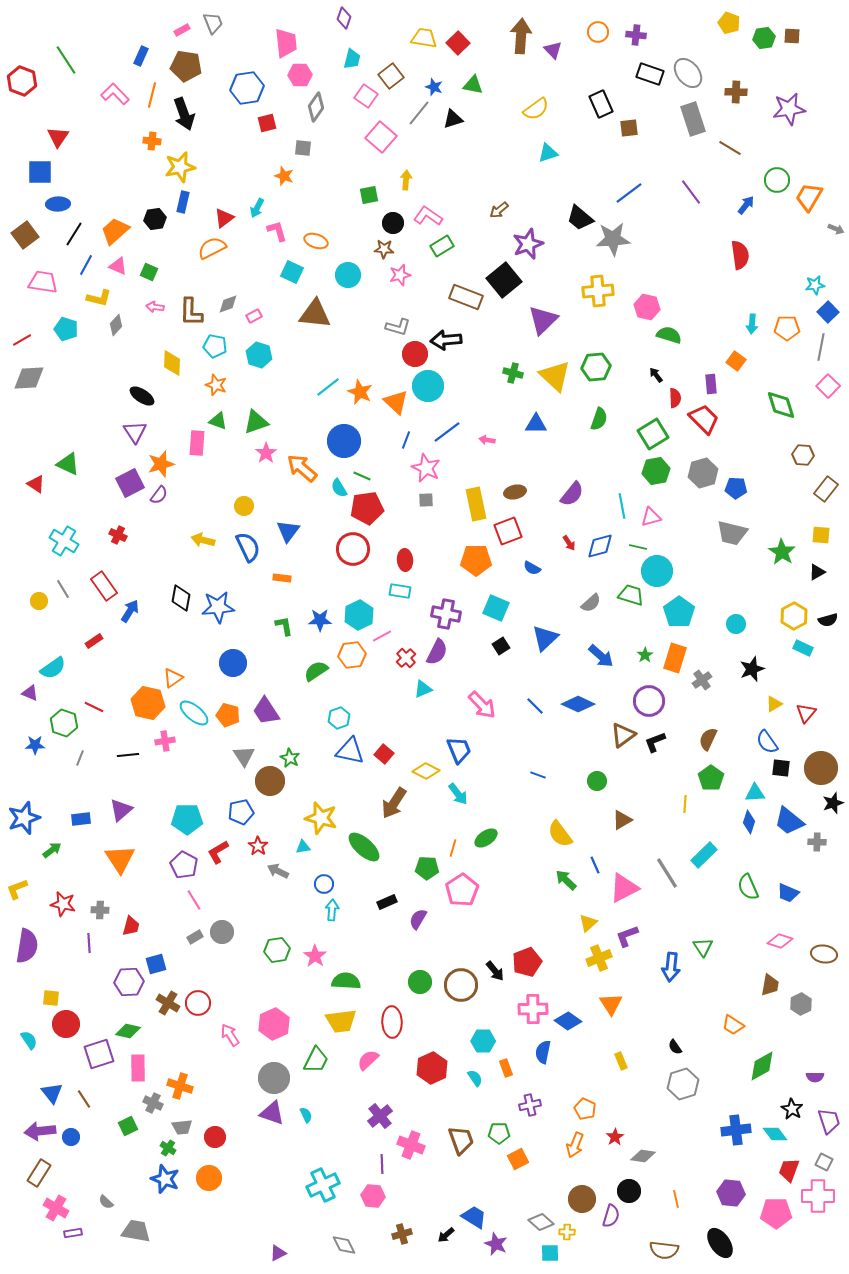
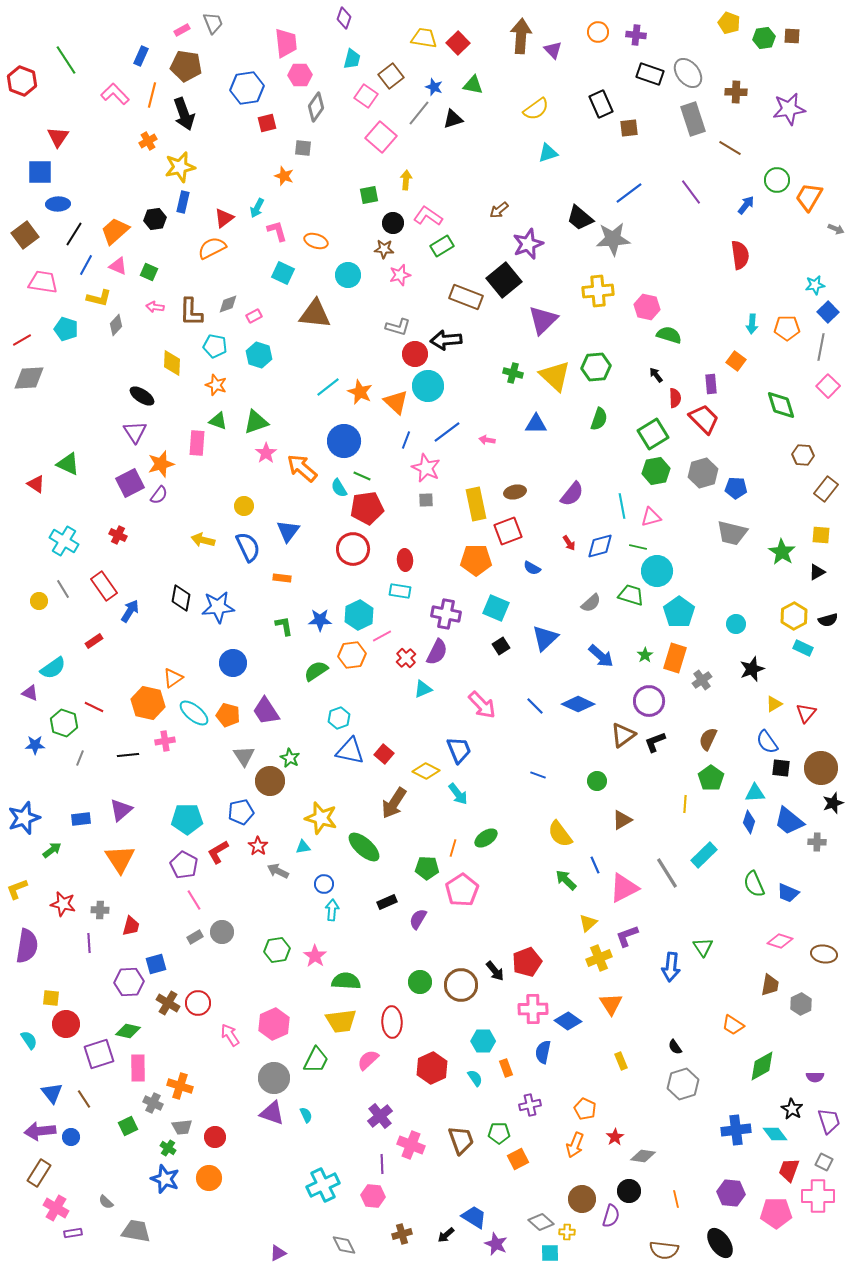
orange cross at (152, 141): moved 4 px left; rotated 36 degrees counterclockwise
cyan square at (292, 272): moved 9 px left, 1 px down
green semicircle at (748, 887): moved 6 px right, 3 px up
